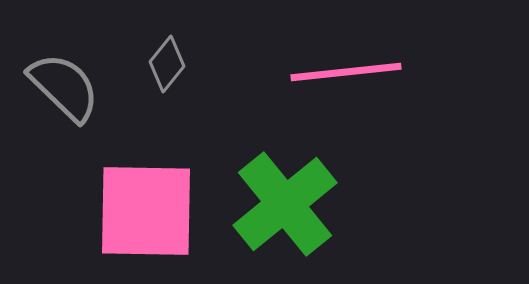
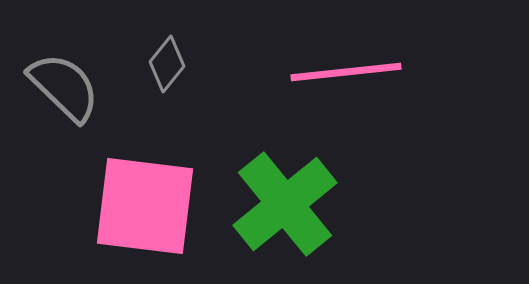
pink square: moved 1 px left, 5 px up; rotated 6 degrees clockwise
